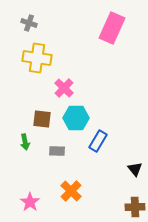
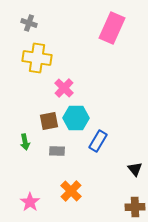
brown square: moved 7 px right, 2 px down; rotated 18 degrees counterclockwise
